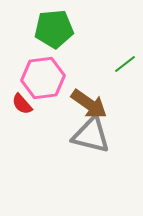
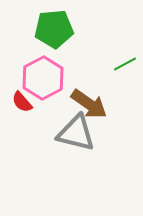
green line: rotated 10 degrees clockwise
pink hexagon: rotated 21 degrees counterclockwise
red semicircle: moved 2 px up
gray triangle: moved 15 px left, 2 px up
